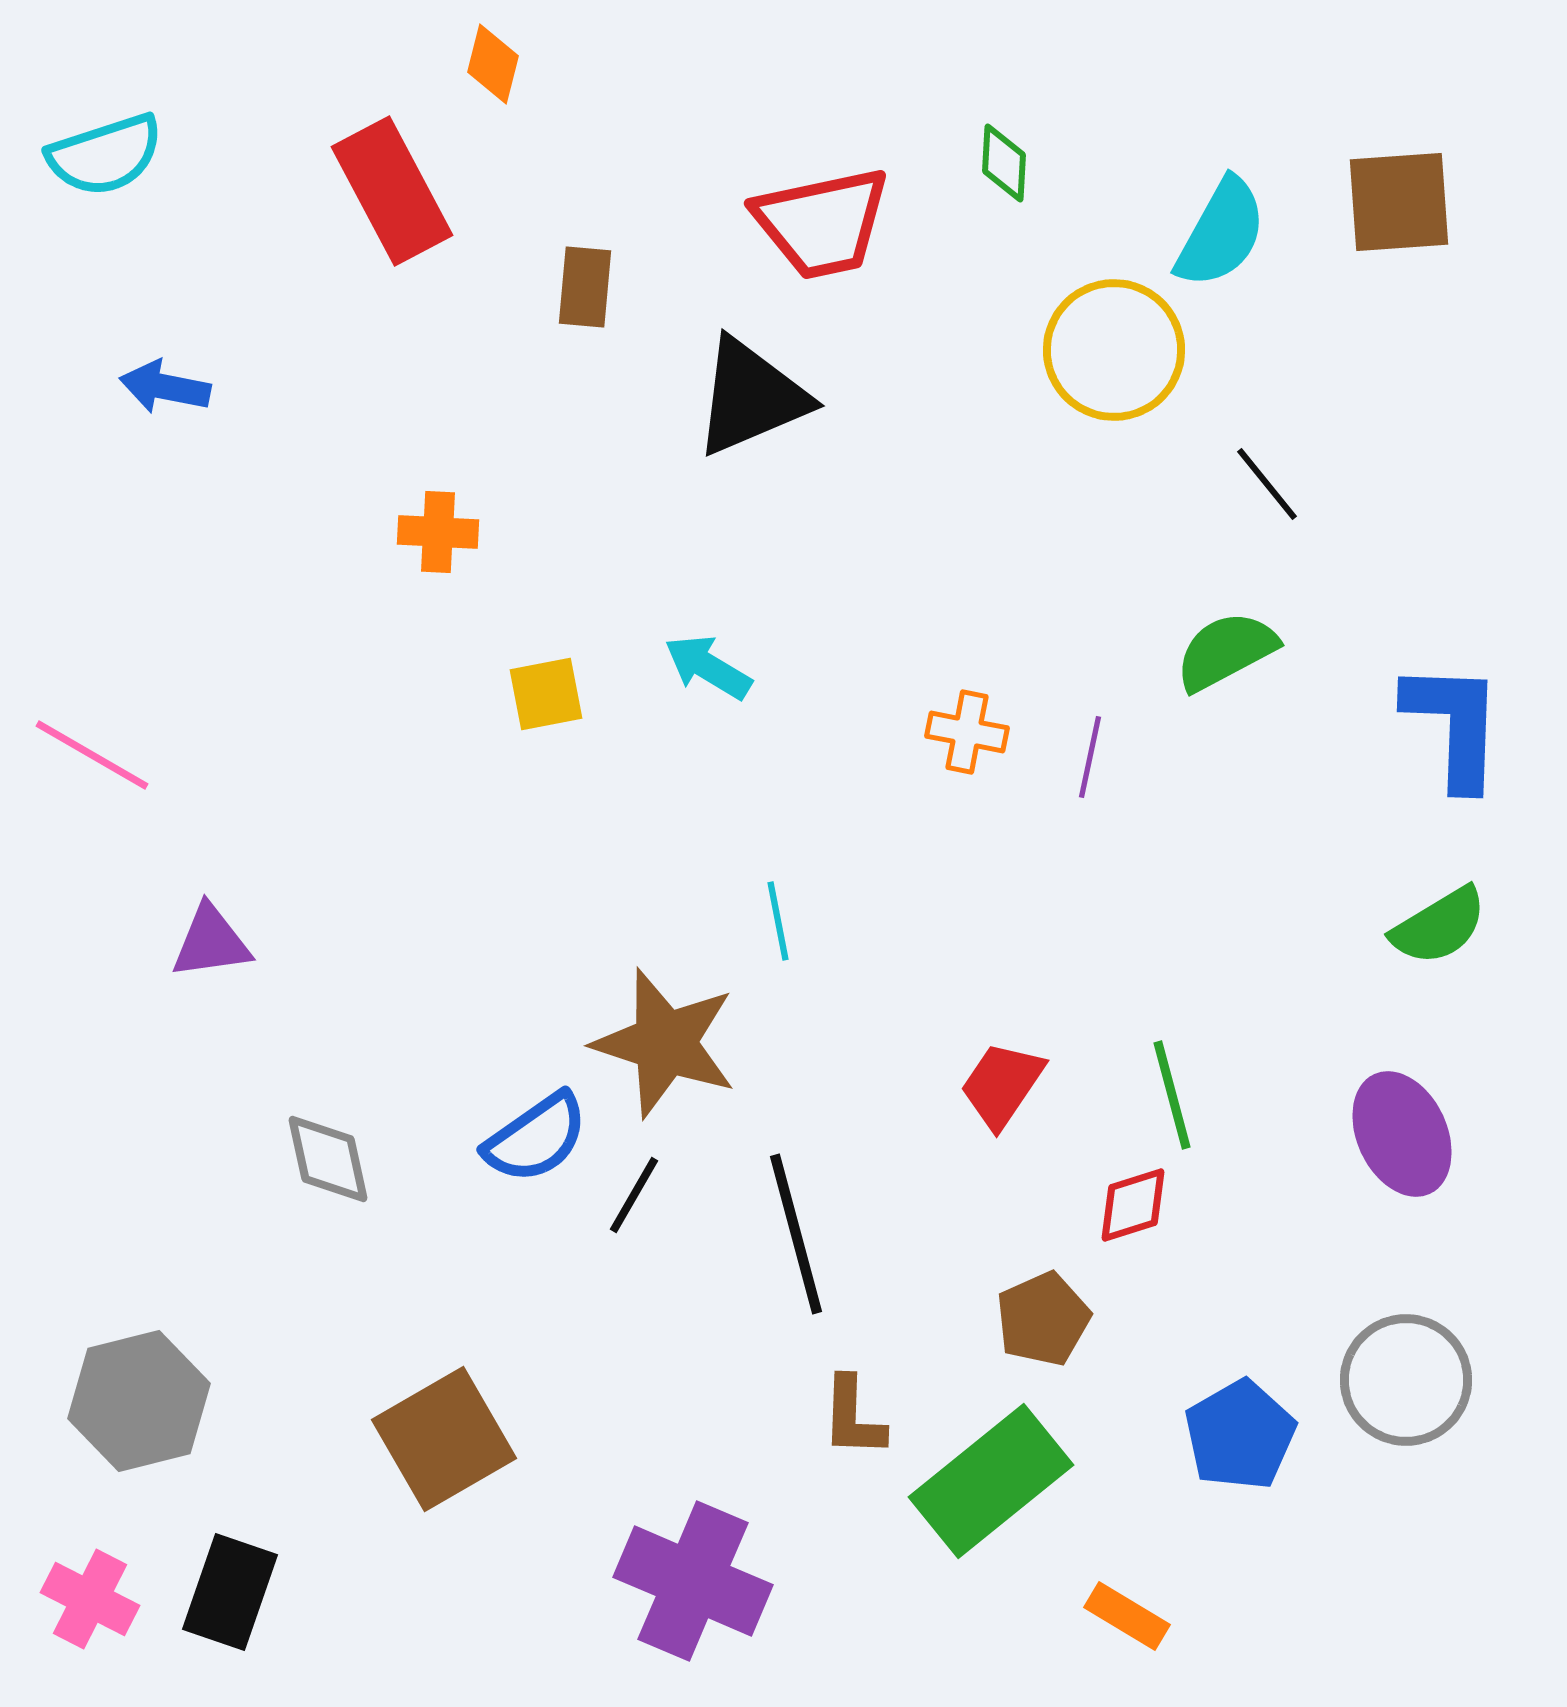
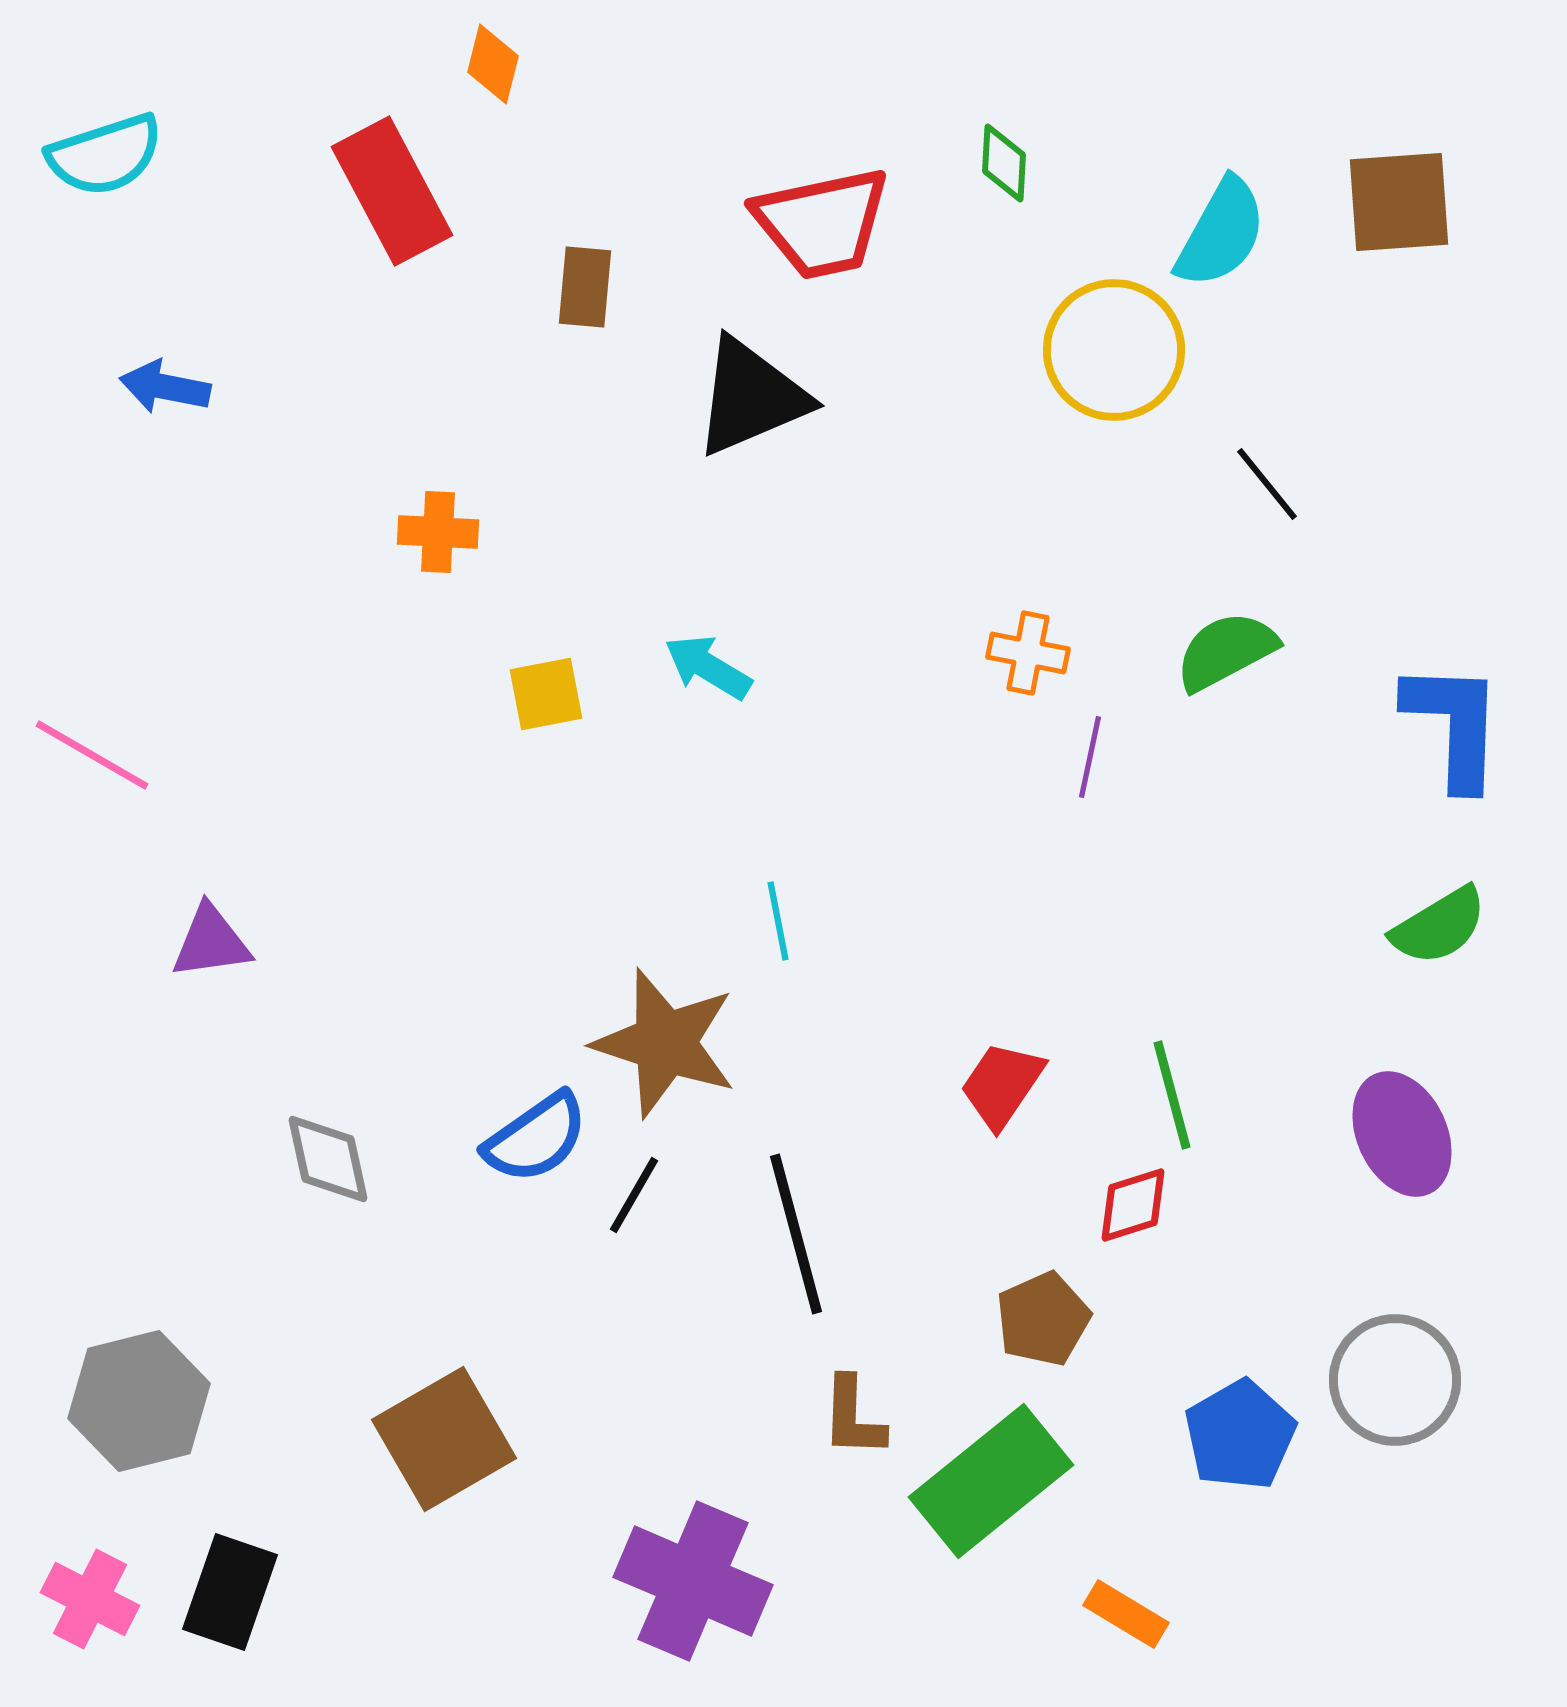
orange cross at (967, 732): moved 61 px right, 79 px up
gray circle at (1406, 1380): moved 11 px left
orange rectangle at (1127, 1616): moved 1 px left, 2 px up
